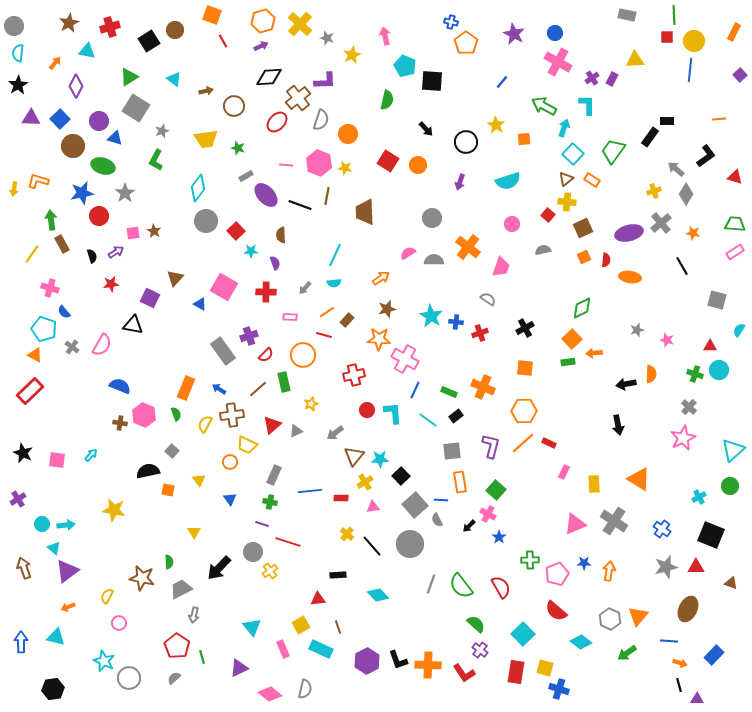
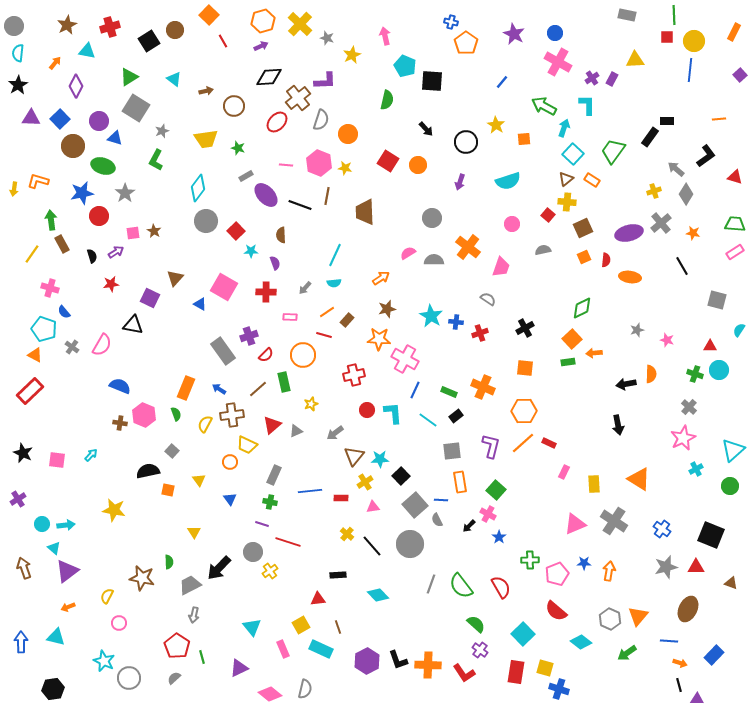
orange square at (212, 15): moved 3 px left; rotated 24 degrees clockwise
brown star at (69, 23): moved 2 px left, 2 px down
cyan cross at (699, 497): moved 3 px left, 28 px up
gray trapezoid at (181, 589): moved 9 px right, 4 px up
